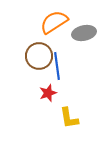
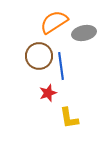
blue line: moved 4 px right
